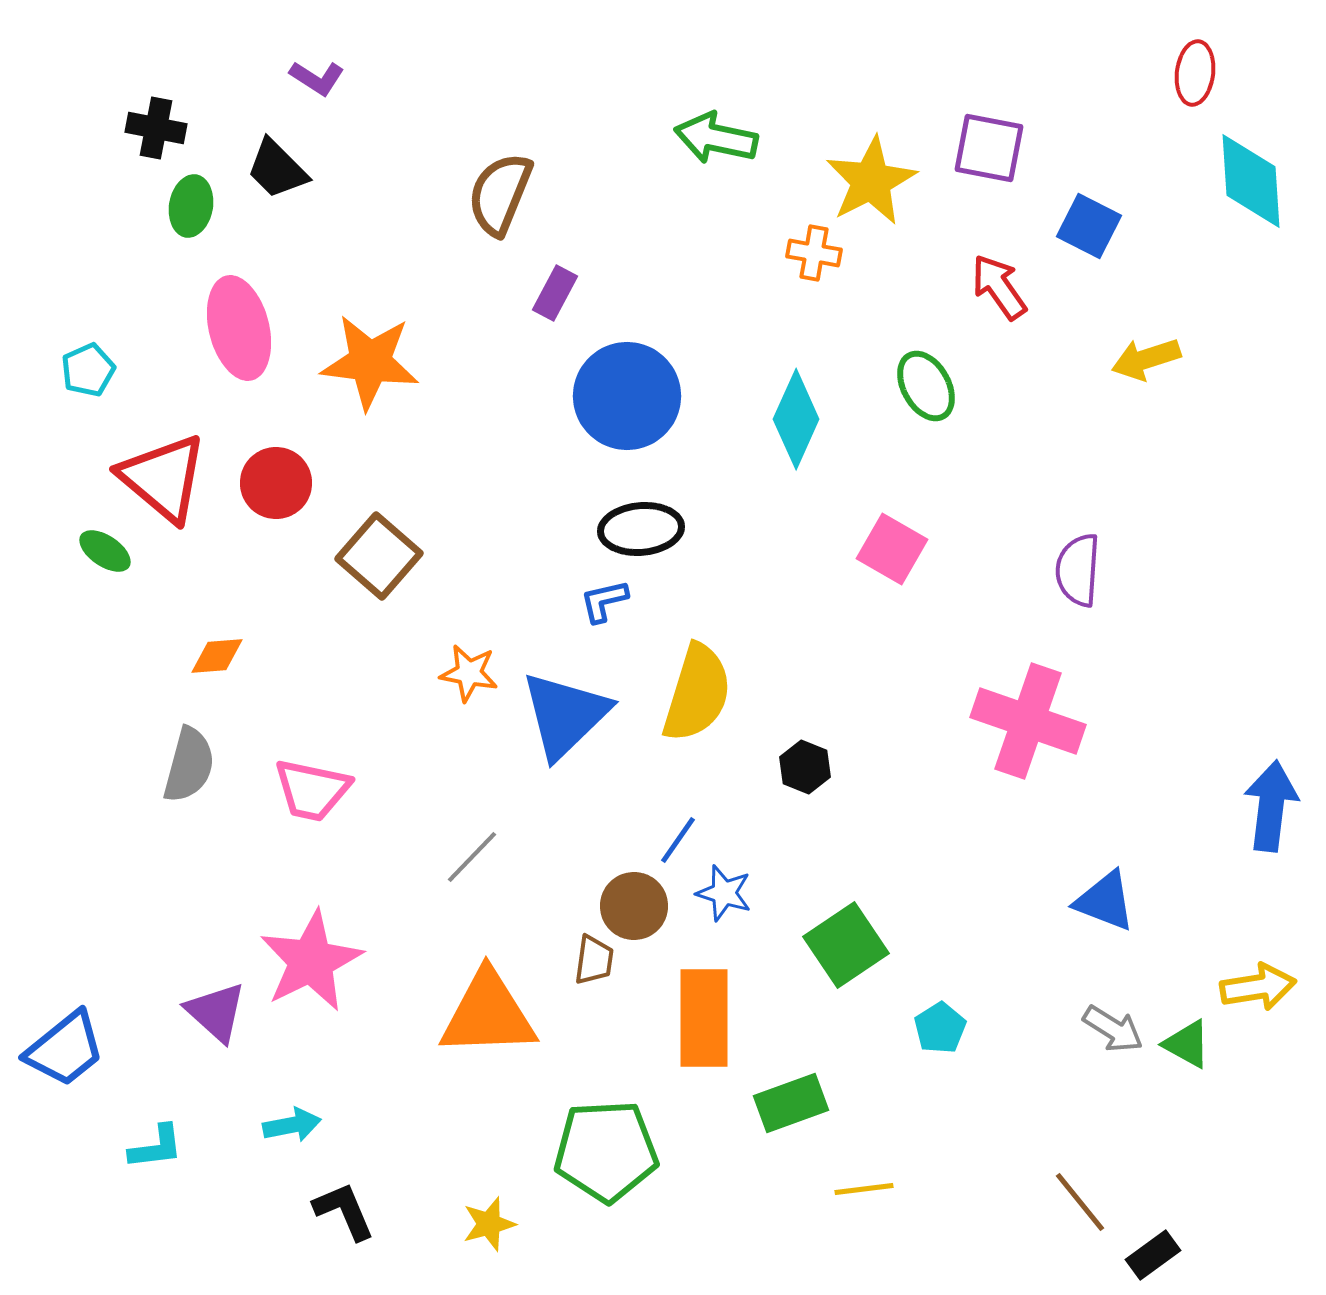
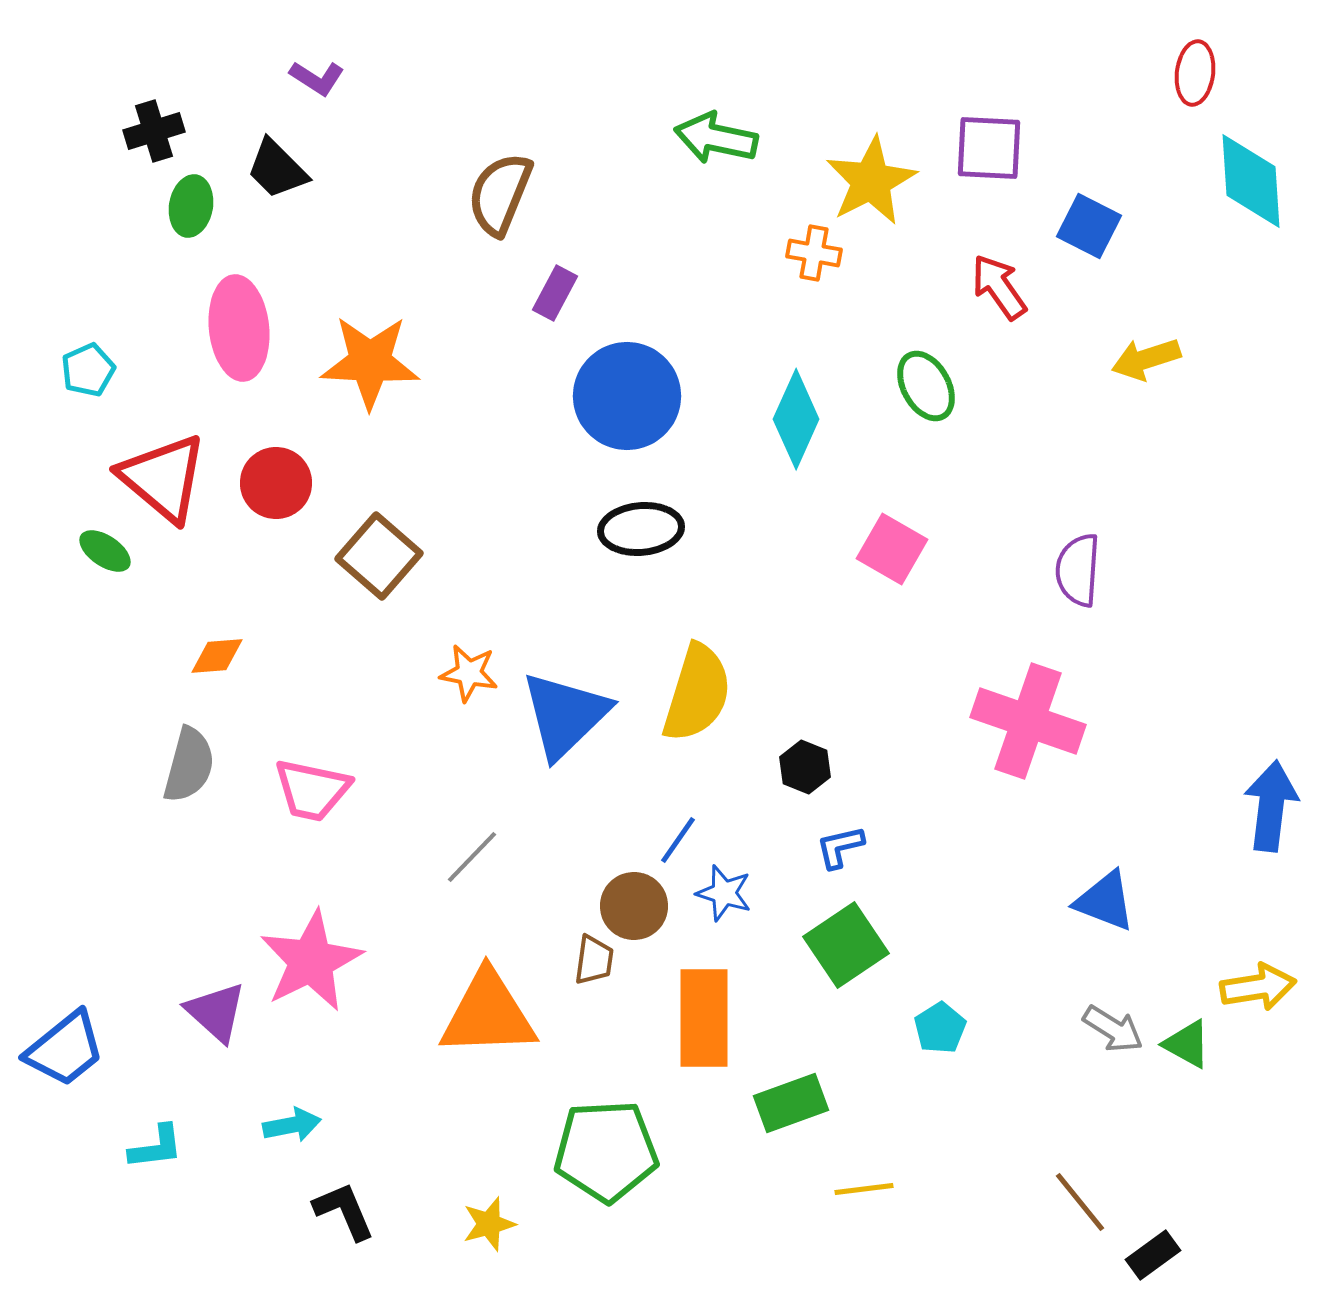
black cross at (156, 128): moved 2 px left, 3 px down; rotated 28 degrees counterclockwise
purple square at (989, 148): rotated 8 degrees counterclockwise
pink ellipse at (239, 328): rotated 8 degrees clockwise
orange star at (370, 362): rotated 4 degrees counterclockwise
blue L-shape at (604, 601): moved 236 px right, 246 px down
